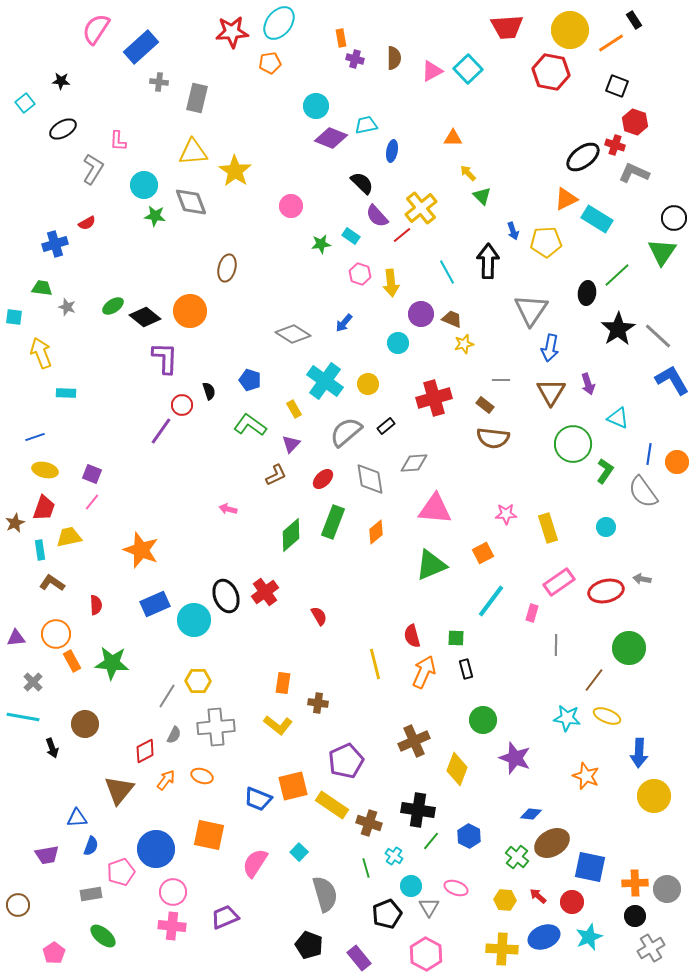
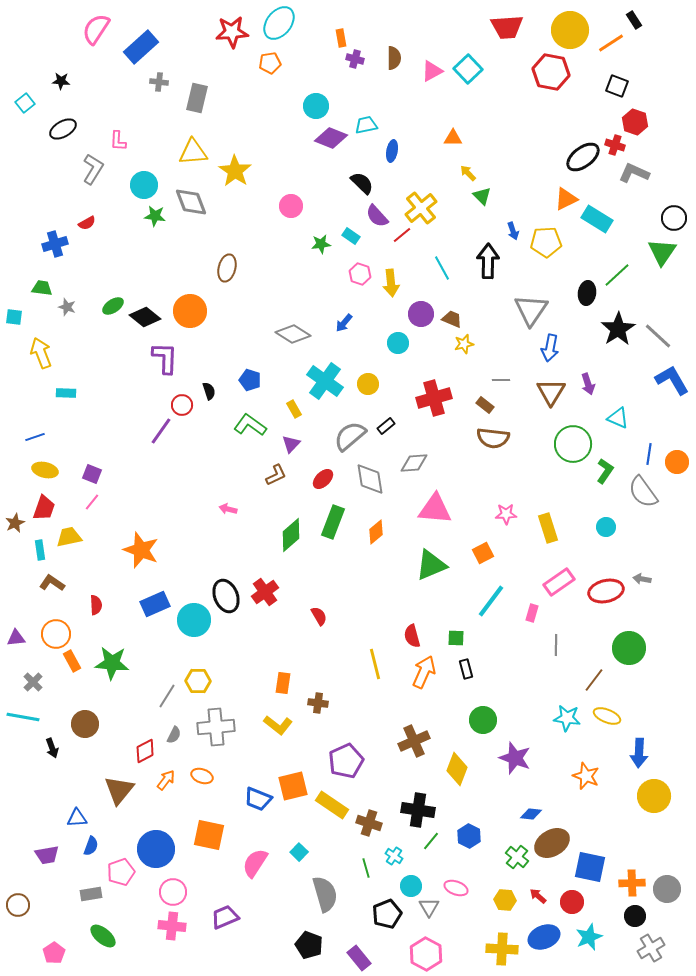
cyan line at (447, 272): moved 5 px left, 4 px up
gray semicircle at (346, 432): moved 4 px right, 4 px down
orange cross at (635, 883): moved 3 px left
